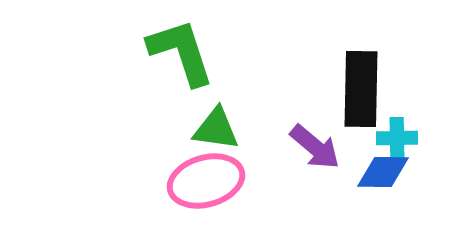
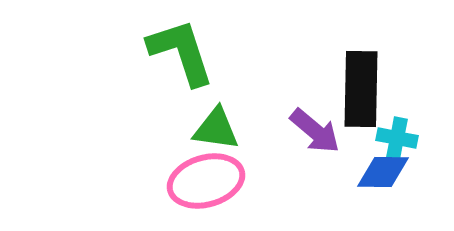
cyan cross: rotated 12 degrees clockwise
purple arrow: moved 16 px up
